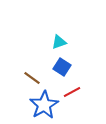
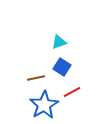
brown line: moved 4 px right; rotated 48 degrees counterclockwise
